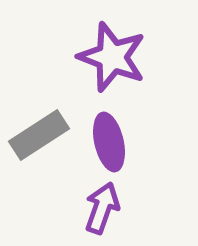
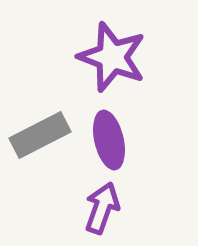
gray rectangle: moved 1 px right; rotated 6 degrees clockwise
purple ellipse: moved 2 px up
